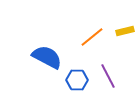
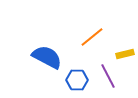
yellow rectangle: moved 23 px down
